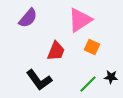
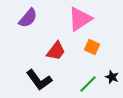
pink triangle: moved 1 px up
red trapezoid: rotated 15 degrees clockwise
black star: moved 1 px right; rotated 16 degrees clockwise
